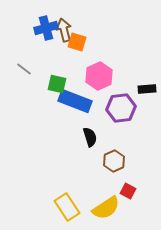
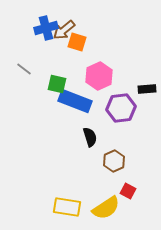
brown arrow: rotated 115 degrees counterclockwise
yellow rectangle: rotated 48 degrees counterclockwise
